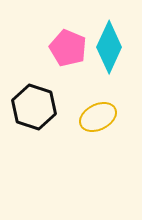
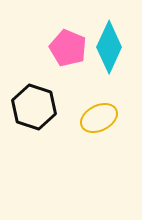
yellow ellipse: moved 1 px right, 1 px down
